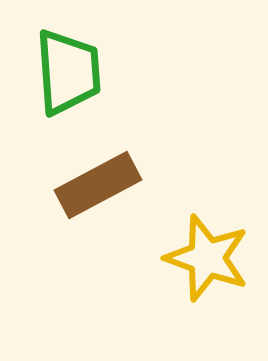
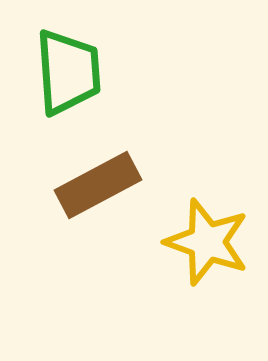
yellow star: moved 16 px up
